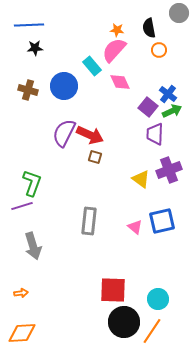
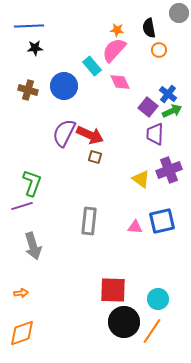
blue line: moved 1 px down
pink triangle: rotated 35 degrees counterclockwise
orange diamond: rotated 16 degrees counterclockwise
